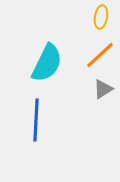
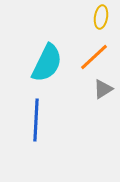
orange line: moved 6 px left, 2 px down
